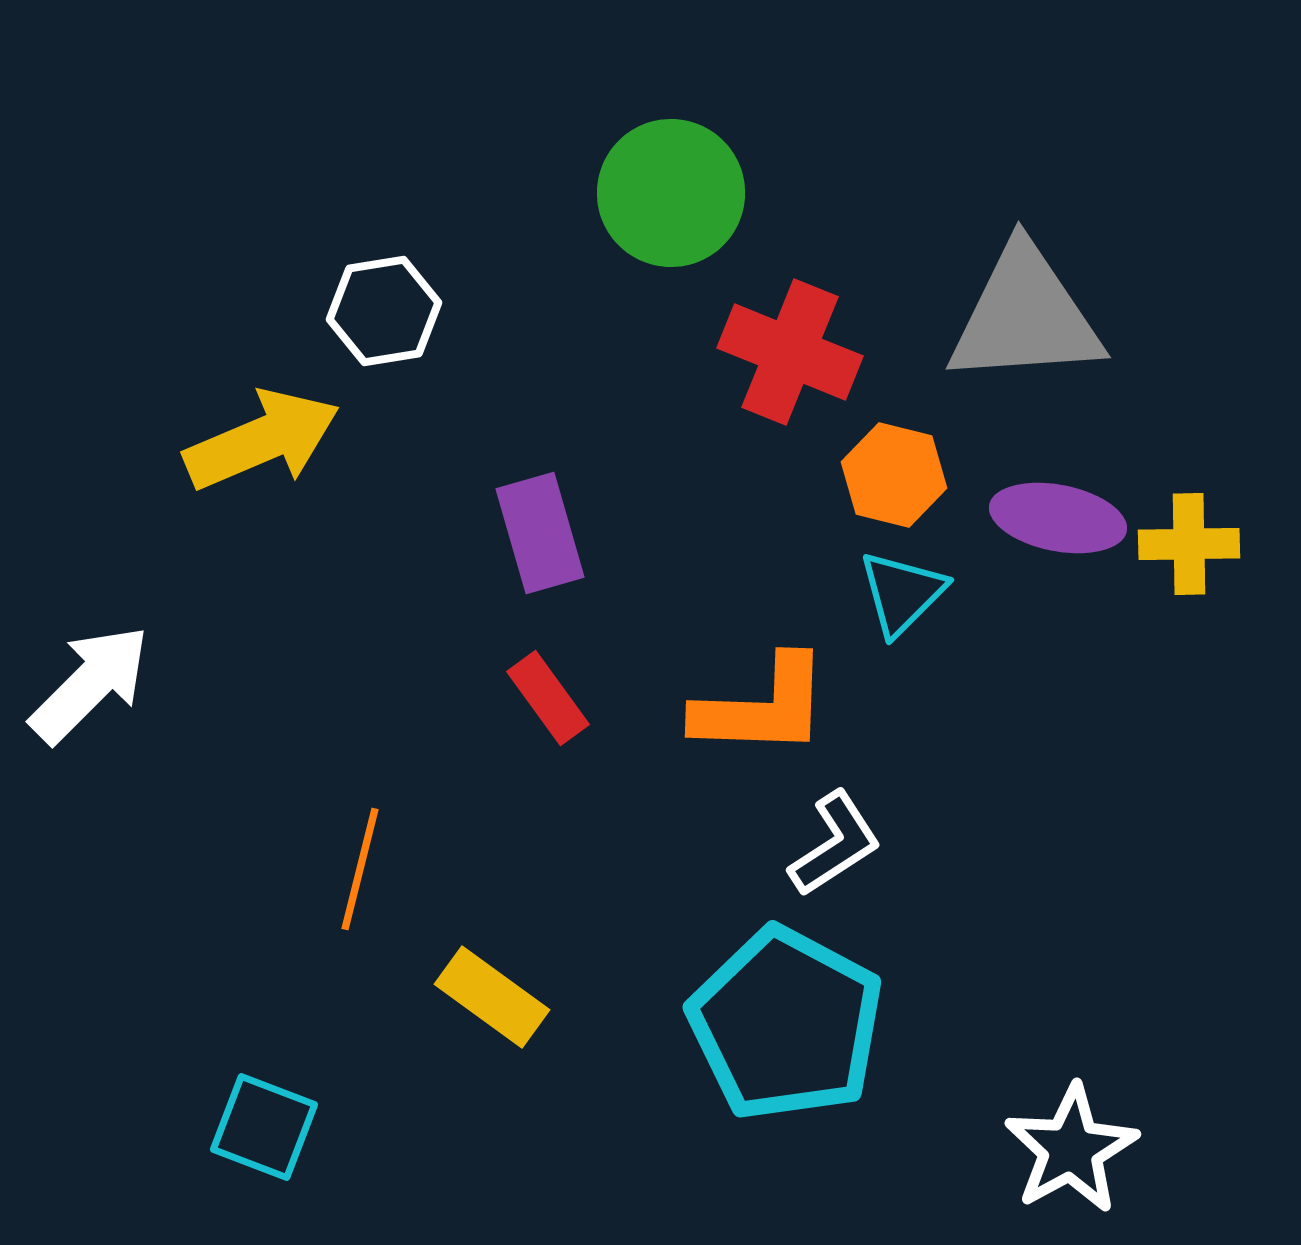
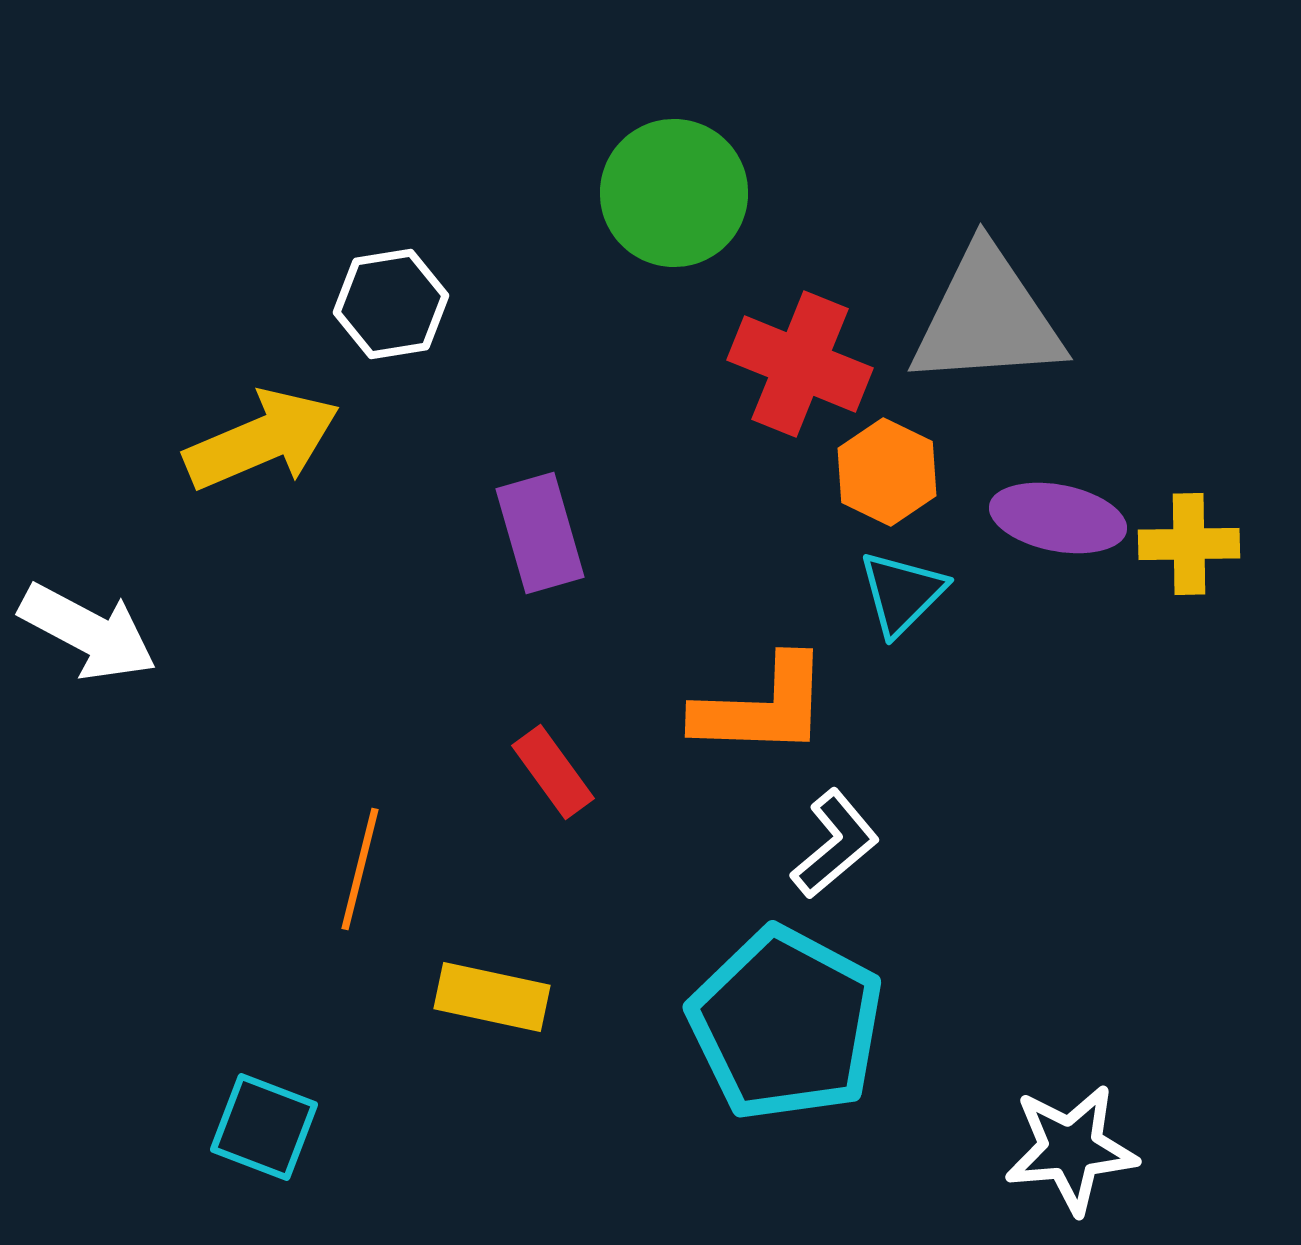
green circle: moved 3 px right
white hexagon: moved 7 px right, 7 px up
gray triangle: moved 38 px left, 2 px down
red cross: moved 10 px right, 12 px down
orange hexagon: moved 7 px left, 3 px up; rotated 12 degrees clockwise
white arrow: moved 2 px left, 52 px up; rotated 73 degrees clockwise
red rectangle: moved 5 px right, 74 px down
white L-shape: rotated 7 degrees counterclockwise
yellow rectangle: rotated 24 degrees counterclockwise
white star: rotated 24 degrees clockwise
